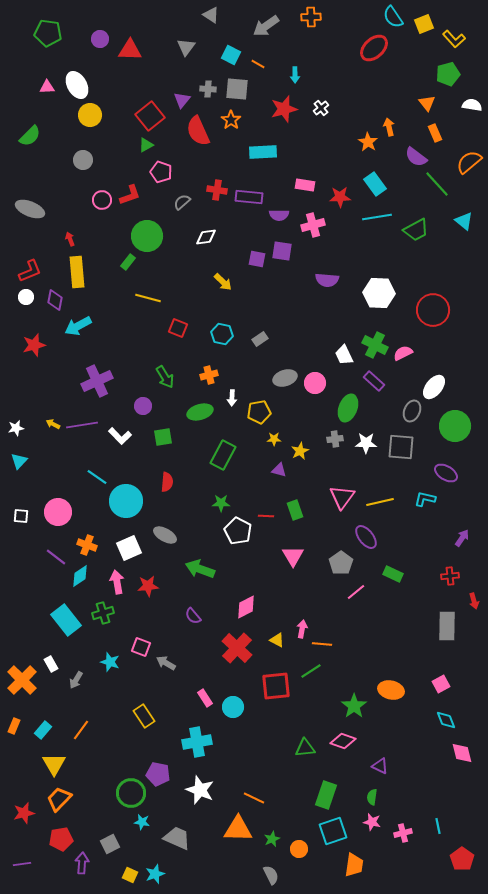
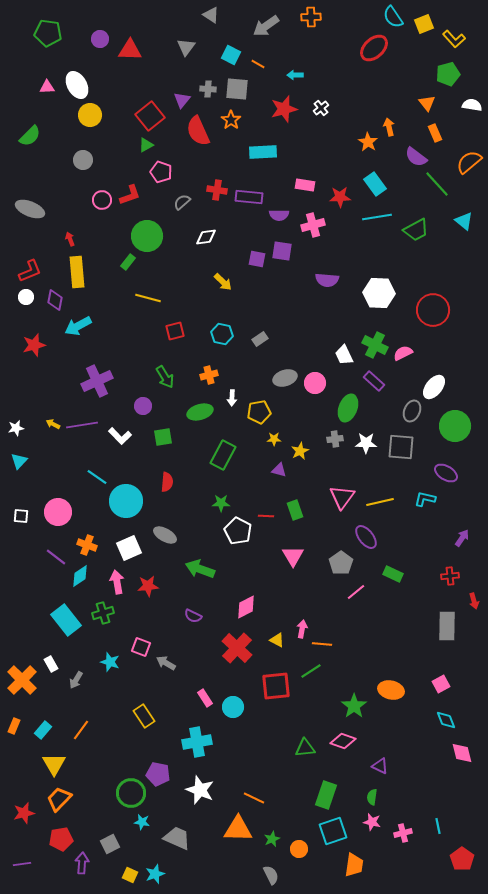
cyan arrow at (295, 75): rotated 91 degrees clockwise
red square at (178, 328): moved 3 px left, 3 px down; rotated 36 degrees counterclockwise
purple semicircle at (193, 616): rotated 24 degrees counterclockwise
